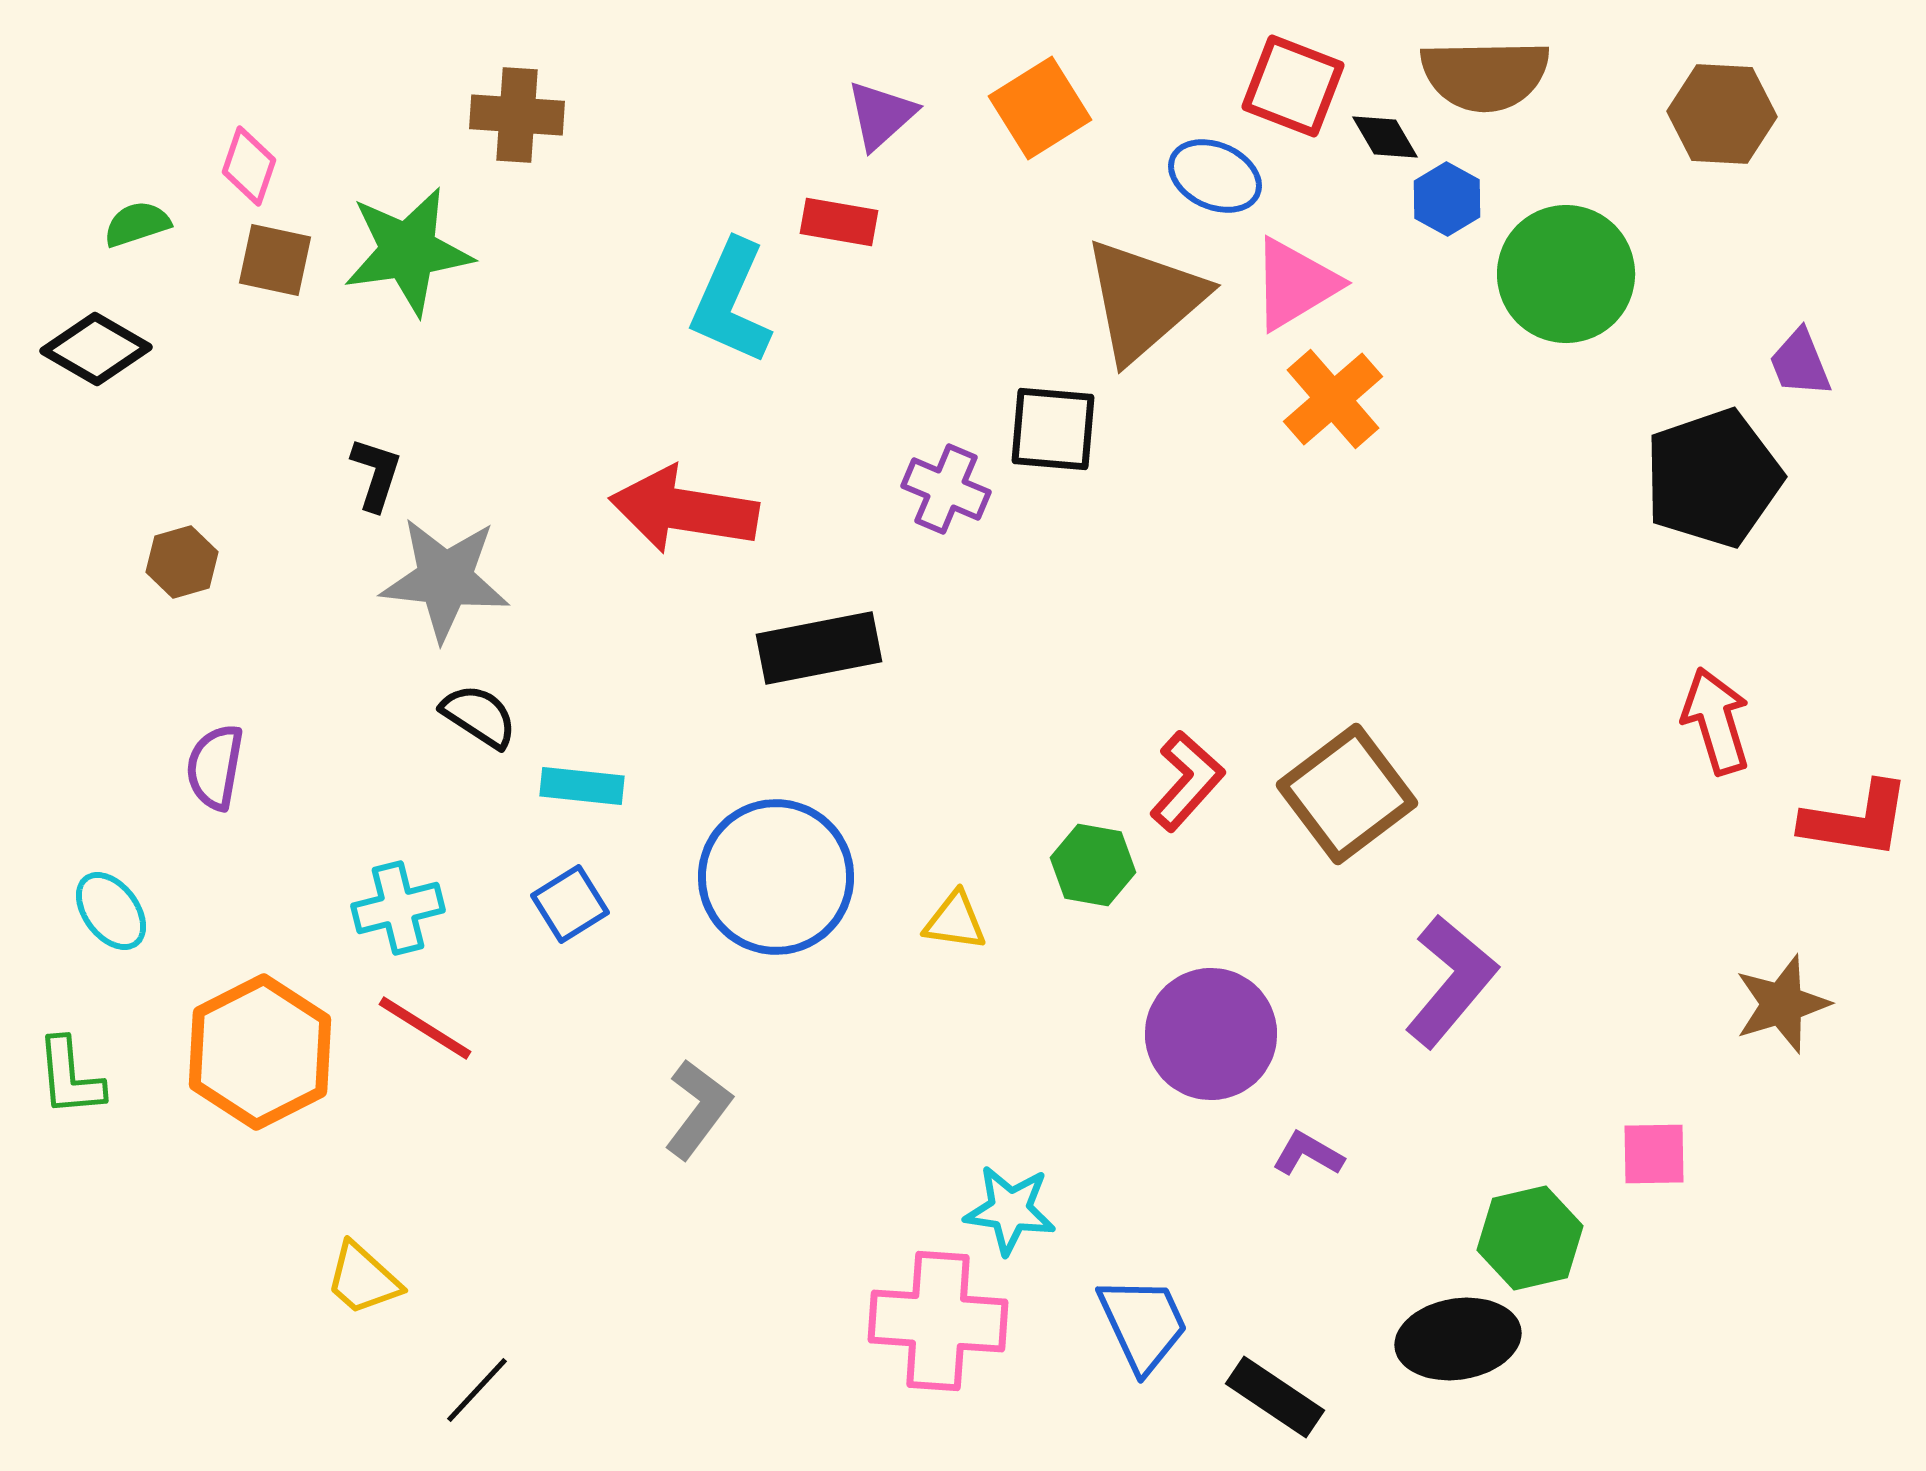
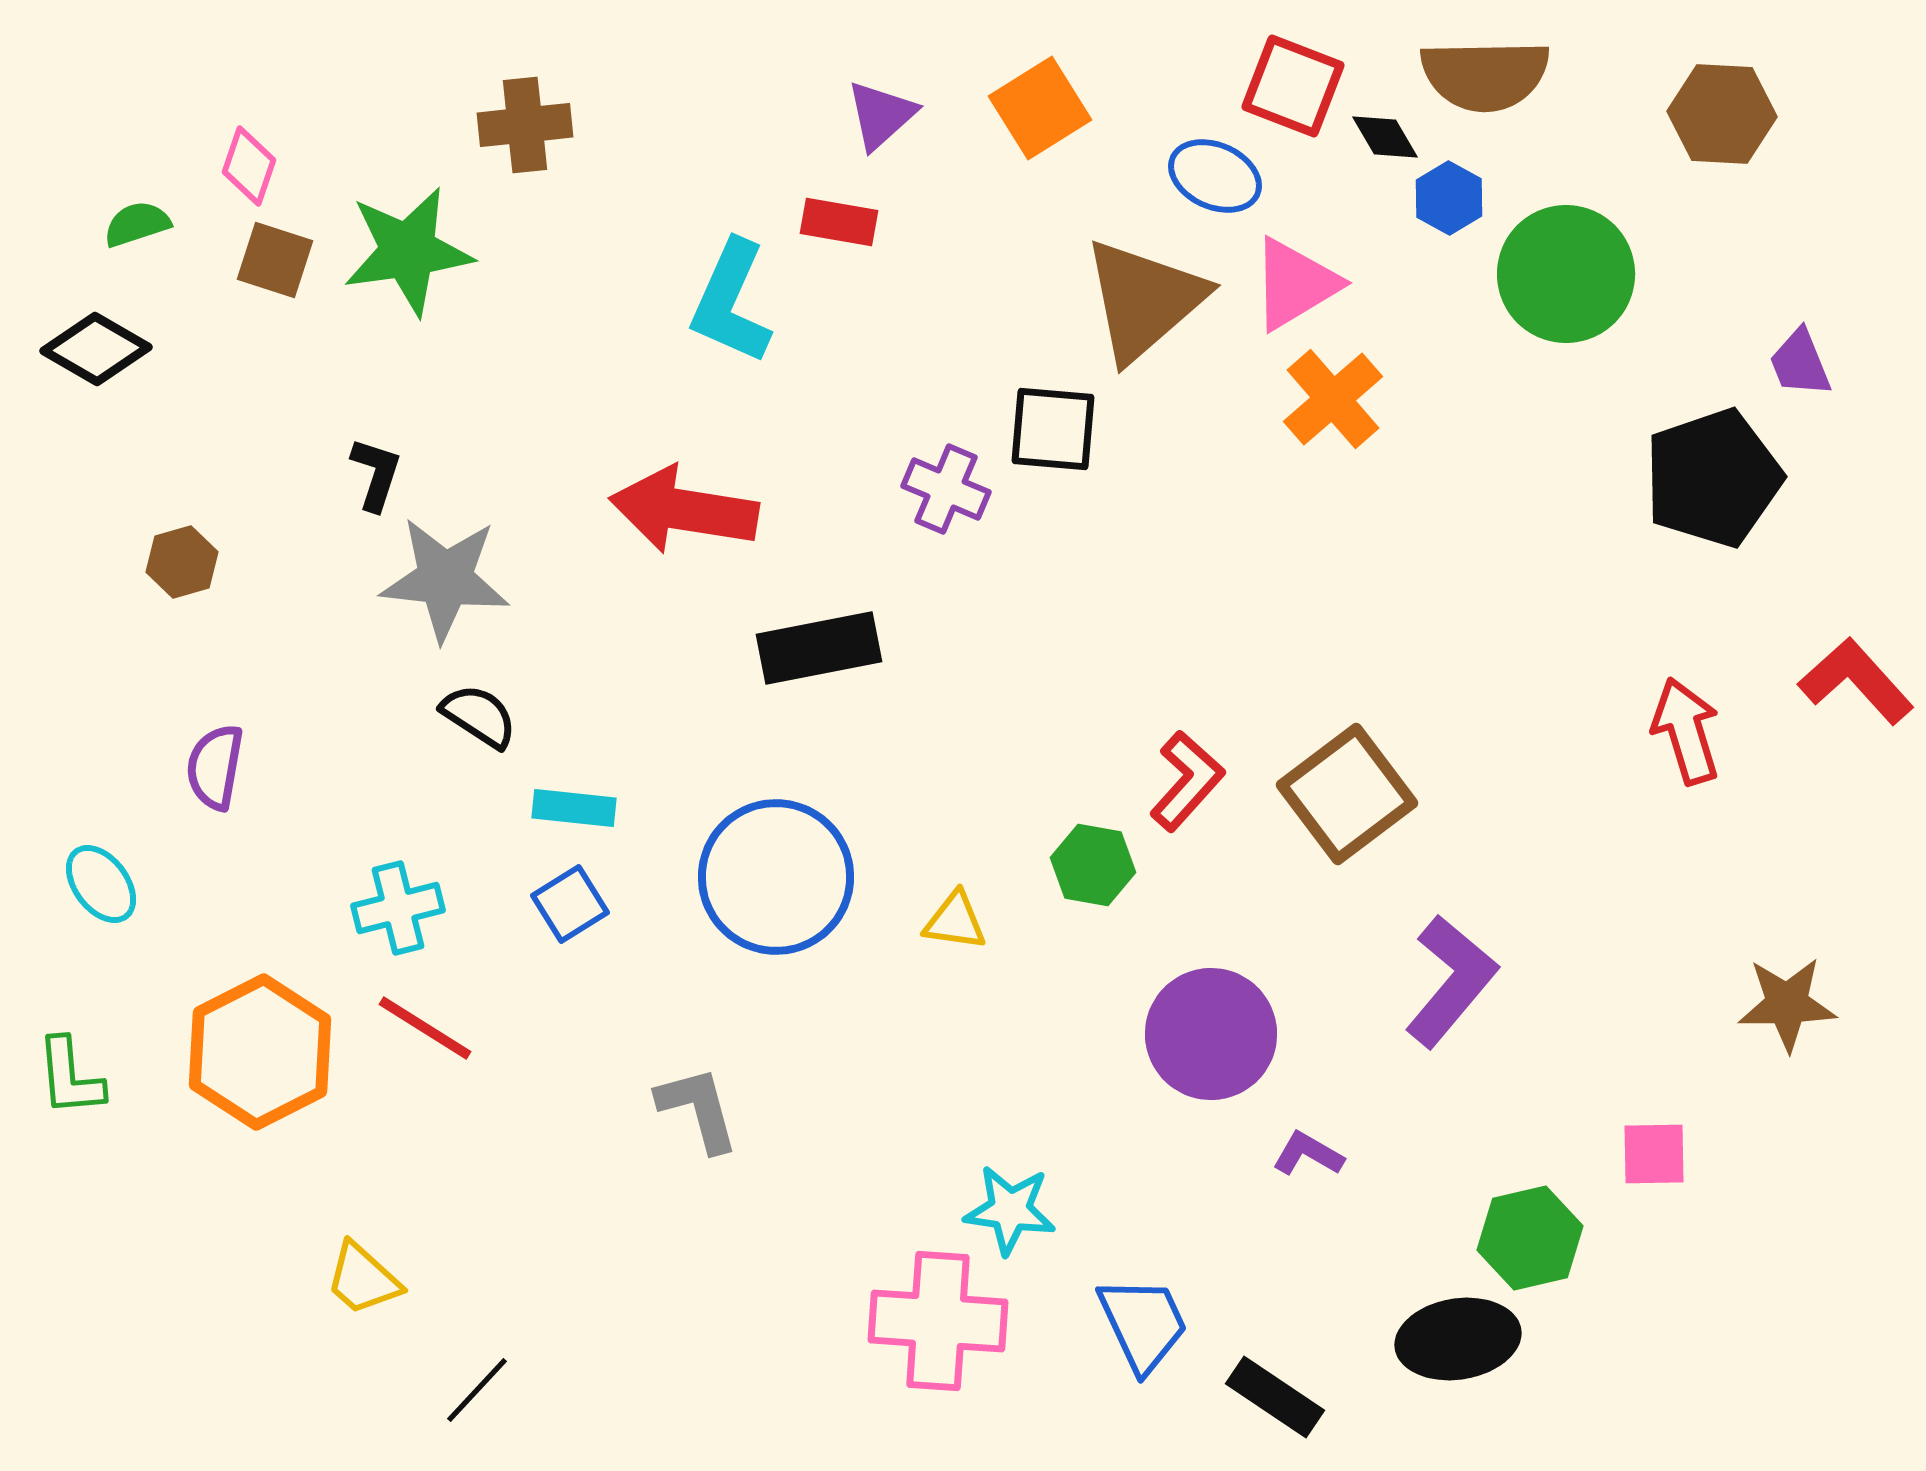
brown cross at (517, 115): moved 8 px right, 10 px down; rotated 10 degrees counterclockwise
blue hexagon at (1447, 199): moved 2 px right, 1 px up
brown square at (275, 260): rotated 6 degrees clockwise
red arrow at (1716, 721): moved 30 px left, 10 px down
cyan rectangle at (582, 786): moved 8 px left, 22 px down
red L-shape at (1856, 820): moved 139 px up; rotated 141 degrees counterclockwise
cyan ellipse at (111, 911): moved 10 px left, 27 px up
brown star at (1782, 1004): moved 5 px right; rotated 16 degrees clockwise
gray L-shape at (698, 1109): rotated 52 degrees counterclockwise
